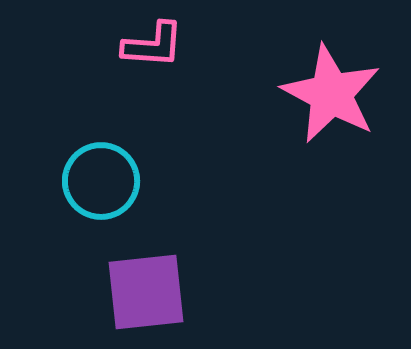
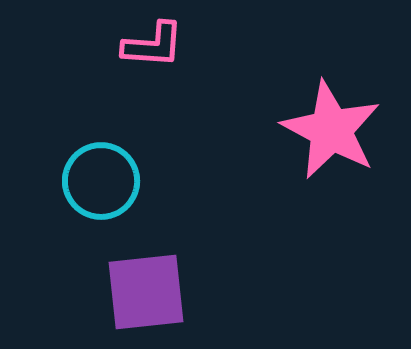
pink star: moved 36 px down
